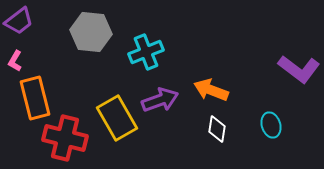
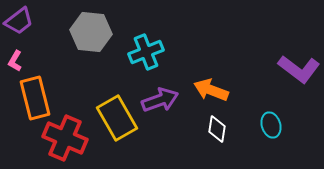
red cross: rotated 9 degrees clockwise
